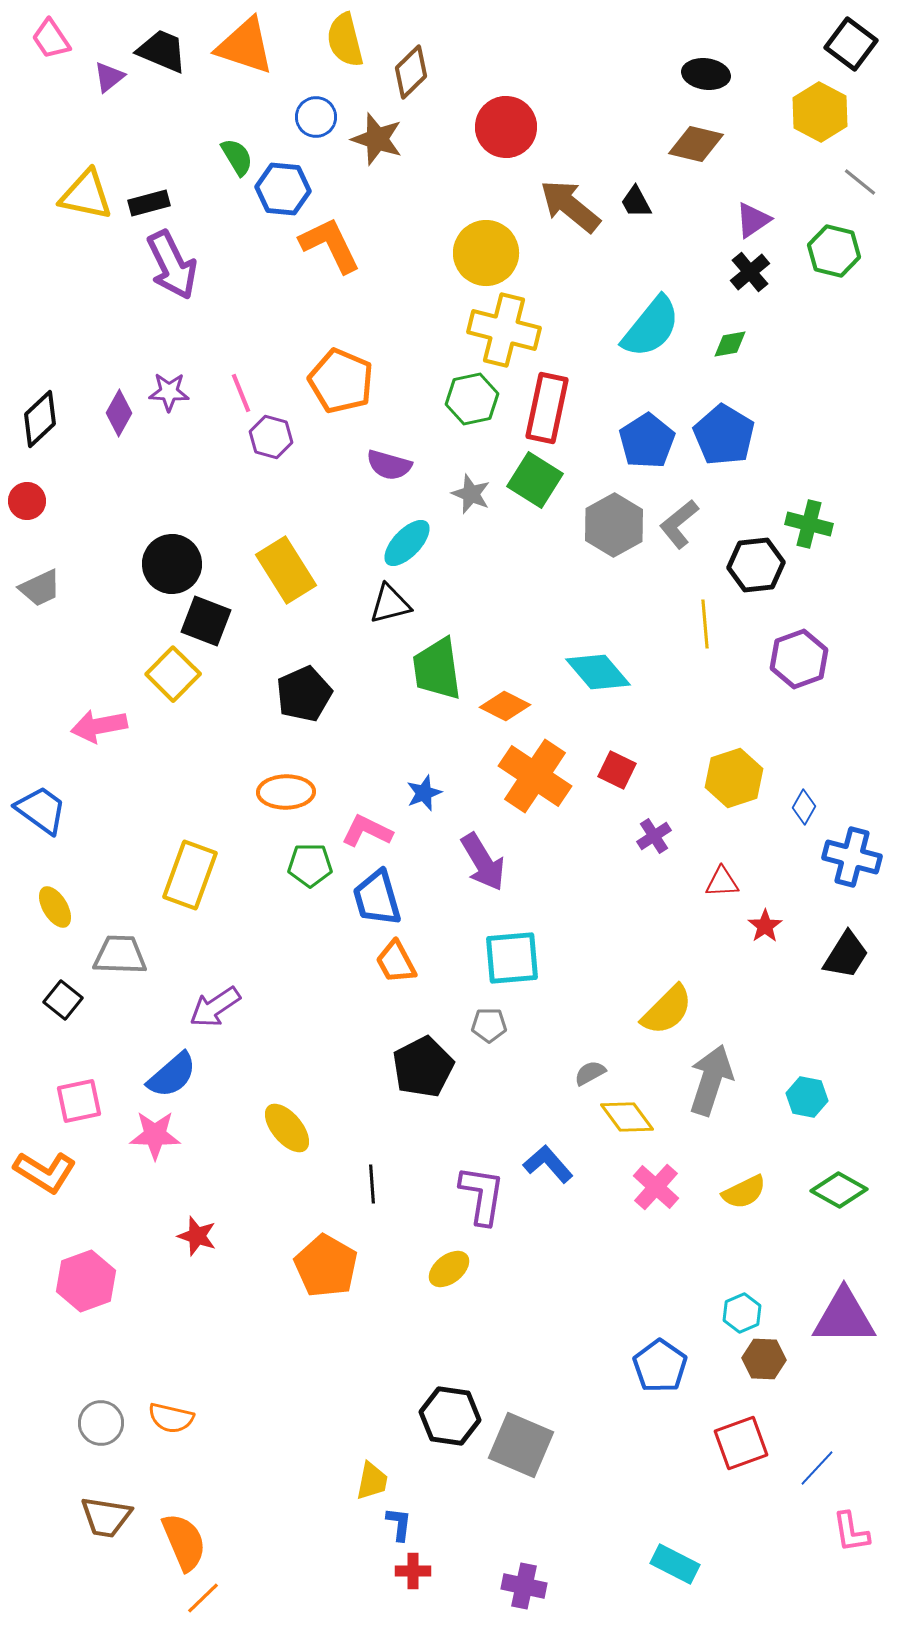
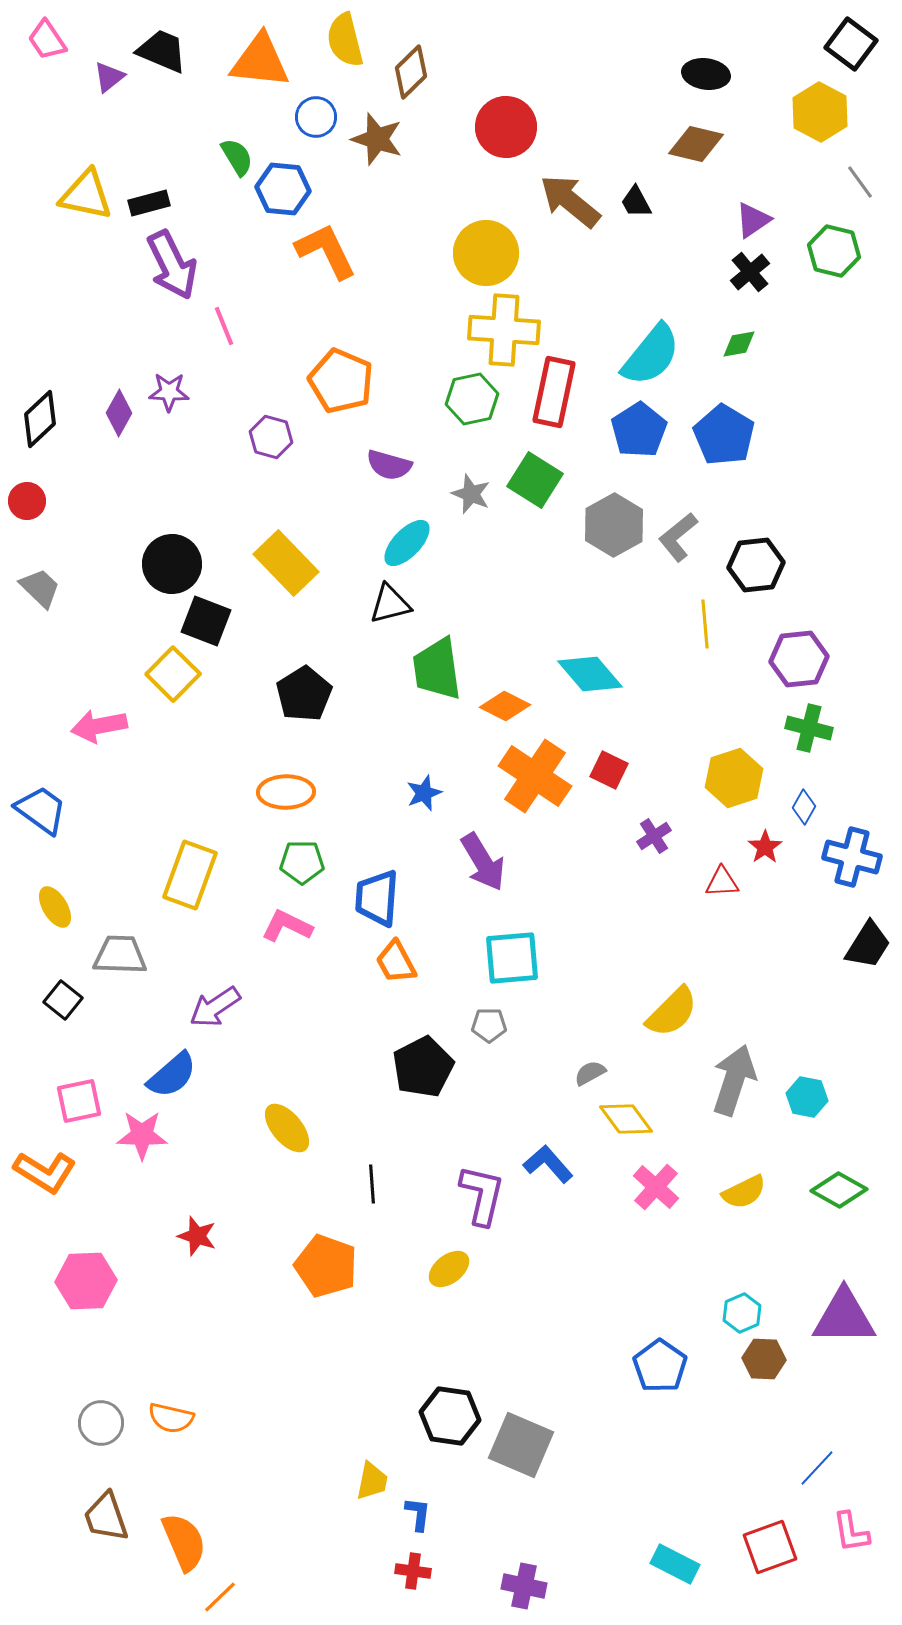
pink trapezoid at (51, 39): moved 4 px left, 1 px down
orange triangle at (245, 46): moved 15 px right, 15 px down; rotated 12 degrees counterclockwise
gray line at (860, 182): rotated 15 degrees clockwise
brown arrow at (570, 206): moved 5 px up
orange L-shape at (330, 245): moved 4 px left, 6 px down
cyan semicircle at (651, 327): moved 28 px down
yellow cross at (504, 330): rotated 10 degrees counterclockwise
green diamond at (730, 344): moved 9 px right
pink line at (241, 393): moved 17 px left, 67 px up
red rectangle at (547, 408): moved 7 px right, 16 px up
blue pentagon at (647, 441): moved 8 px left, 11 px up
gray L-shape at (679, 524): moved 1 px left, 13 px down
green cross at (809, 524): moved 204 px down
yellow rectangle at (286, 570): moved 7 px up; rotated 12 degrees counterclockwise
gray trapezoid at (40, 588): rotated 111 degrees counterclockwise
purple hexagon at (799, 659): rotated 14 degrees clockwise
cyan diamond at (598, 672): moved 8 px left, 2 px down
black pentagon at (304, 694): rotated 8 degrees counterclockwise
red square at (617, 770): moved 8 px left
pink L-shape at (367, 831): moved 80 px left, 95 px down
green pentagon at (310, 865): moved 8 px left, 3 px up
blue trapezoid at (377, 898): rotated 20 degrees clockwise
red star at (765, 926): moved 79 px up
black trapezoid at (846, 955): moved 22 px right, 10 px up
yellow semicircle at (667, 1010): moved 5 px right, 2 px down
gray arrow at (711, 1080): moved 23 px right
yellow diamond at (627, 1117): moved 1 px left, 2 px down
pink star at (155, 1135): moved 13 px left
purple L-shape at (482, 1195): rotated 4 degrees clockwise
orange pentagon at (326, 1266): rotated 10 degrees counterclockwise
pink hexagon at (86, 1281): rotated 18 degrees clockwise
red square at (741, 1443): moved 29 px right, 104 px down
brown trapezoid at (106, 1517): rotated 62 degrees clockwise
blue L-shape at (399, 1524): moved 19 px right, 10 px up
red cross at (413, 1571): rotated 8 degrees clockwise
orange line at (203, 1598): moved 17 px right, 1 px up
